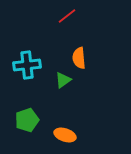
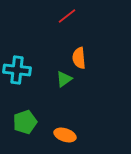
cyan cross: moved 10 px left, 5 px down; rotated 12 degrees clockwise
green triangle: moved 1 px right, 1 px up
green pentagon: moved 2 px left, 2 px down
